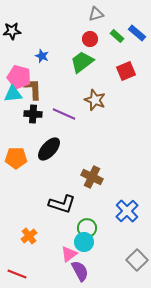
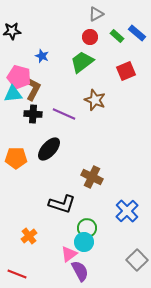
gray triangle: rotated 14 degrees counterclockwise
red circle: moved 2 px up
brown L-shape: rotated 30 degrees clockwise
